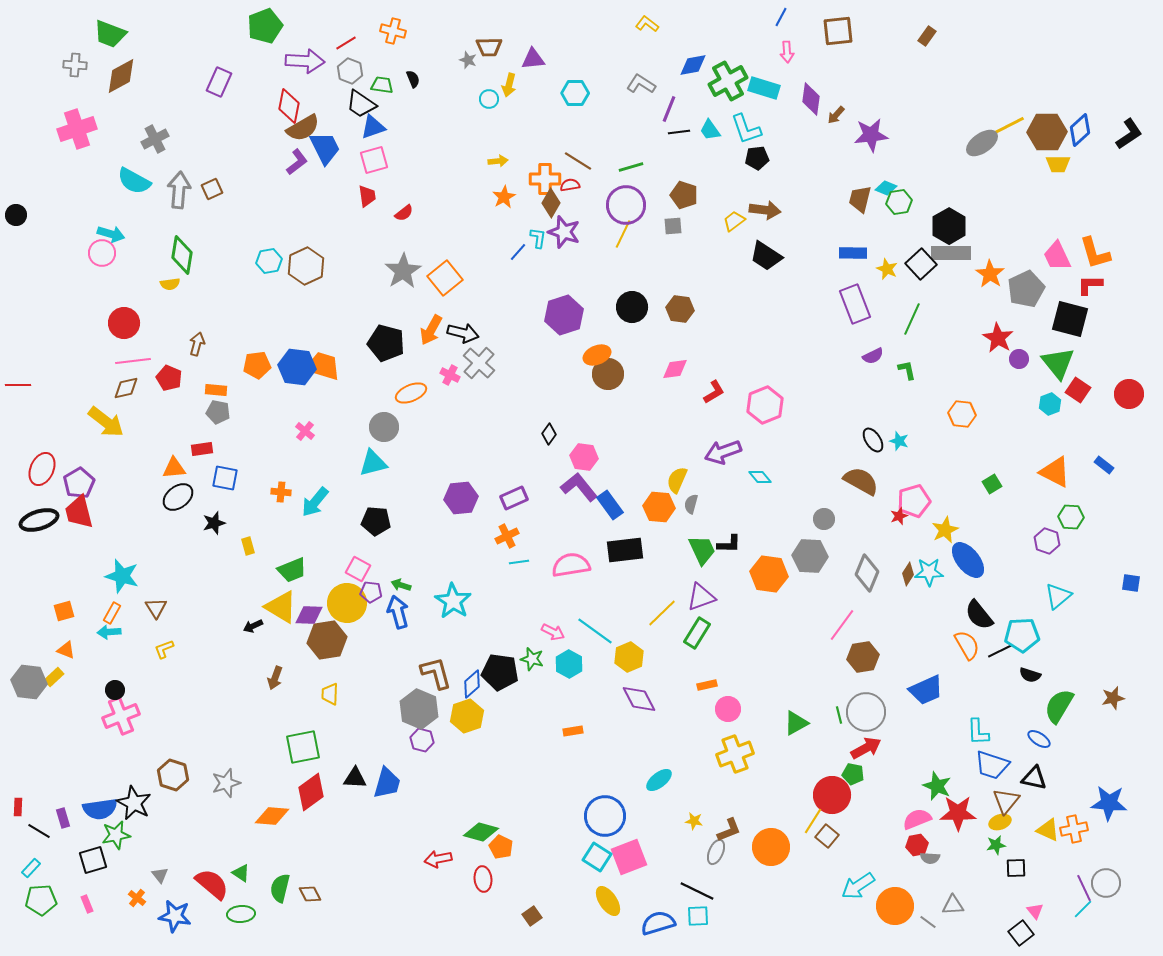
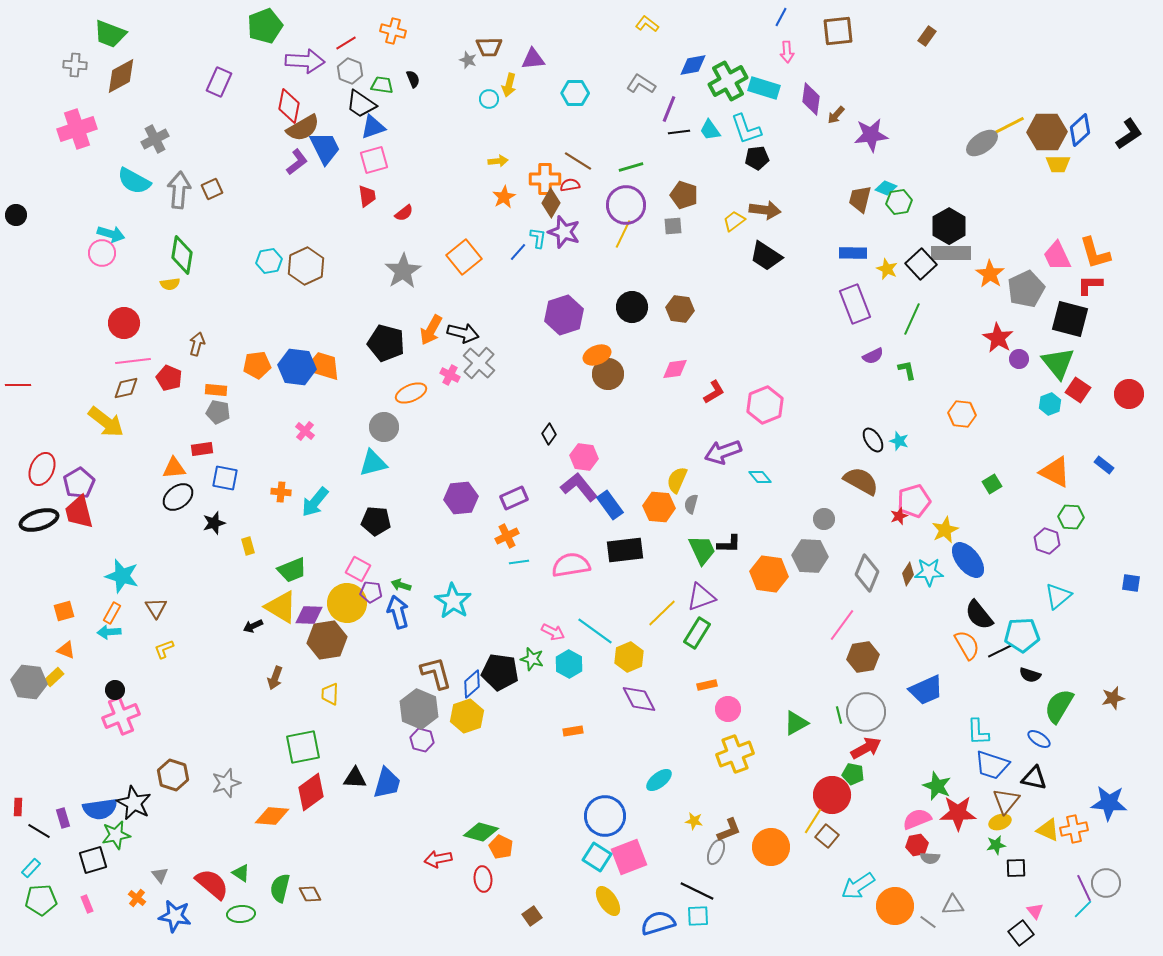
orange square at (445, 278): moved 19 px right, 21 px up
